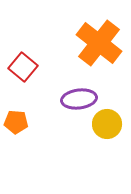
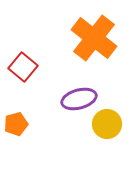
orange cross: moved 5 px left, 5 px up
purple ellipse: rotated 8 degrees counterclockwise
orange pentagon: moved 2 px down; rotated 20 degrees counterclockwise
